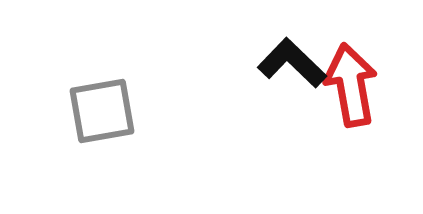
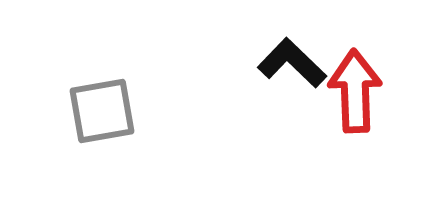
red arrow: moved 4 px right, 6 px down; rotated 8 degrees clockwise
